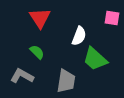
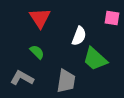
gray L-shape: moved 2 px down
